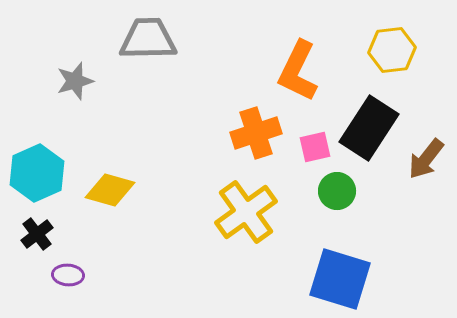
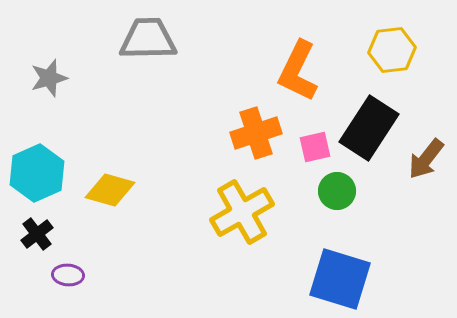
gray star: moved 26 px left, 3 px up
yellow cross: moved 4 px left; rotated 6 degrees clockwise
